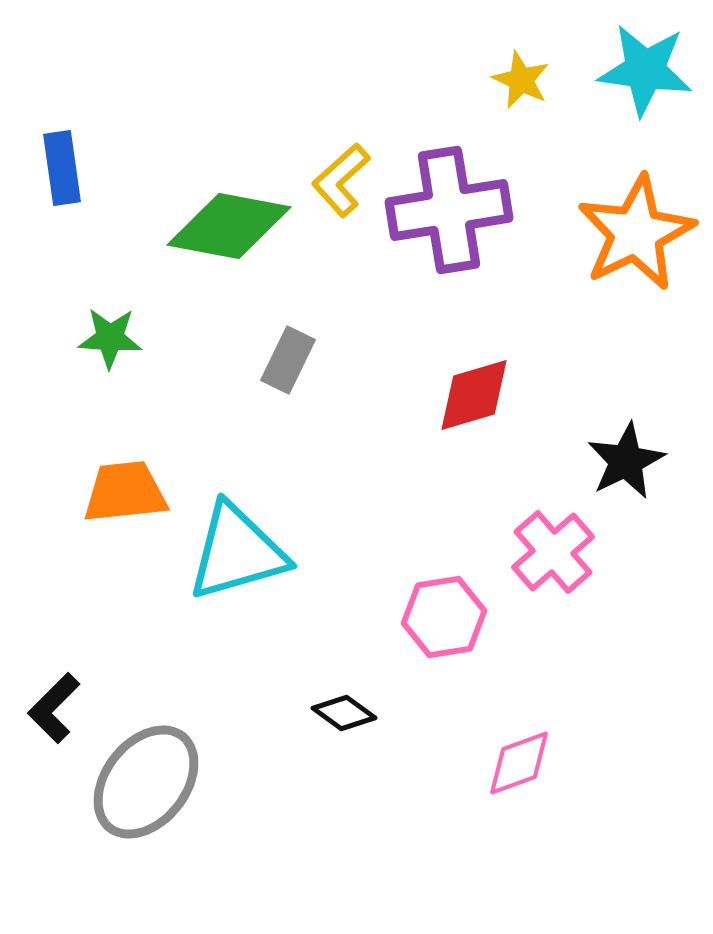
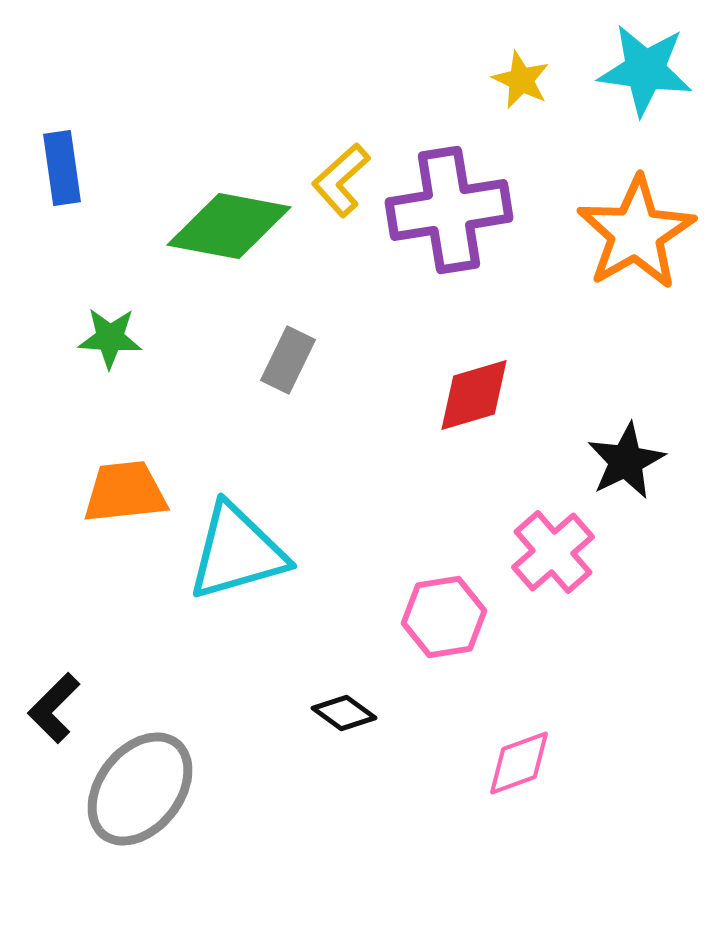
orange star: rotated 4 degrees counterclockwise
gray ellipse: moved 6 px left, 7 px down
